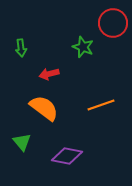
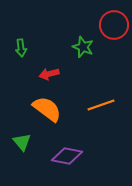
red circle: moved 1 px right, 2 px down
orange semicircle: moved 3 px right, 1 px down
